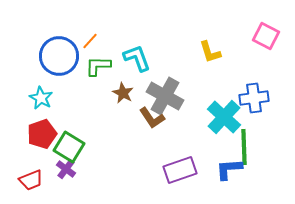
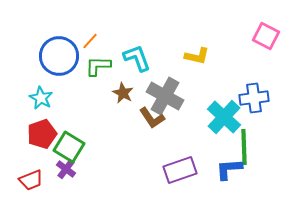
yellow L-shape: moved 13 px left, 4 px down; rotated 60 degrees counterclockwise
